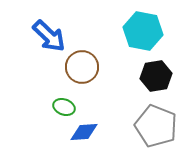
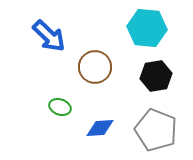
cyan hexagon: moved 4 px right, 3 px up; rotated 6 degrees counterclockwise
brown circle: moved 13 px right
green ellipse: moved 4 px left
gray pentagon: moved 4 px down
blue diamond: moved 16 px right, 4 px up
